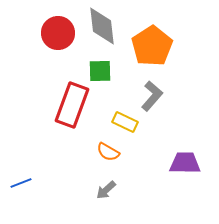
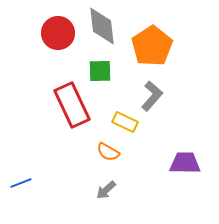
red rectangle: rotated 45 degrees counterclockwise
